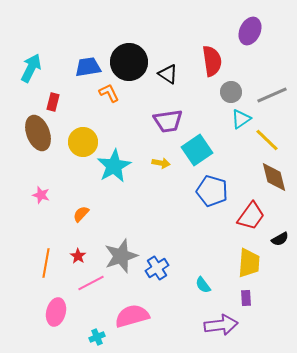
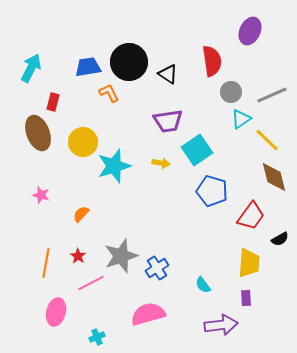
cyan star: rotated 12 degrees clockwise
pink semicircle: moved 16 px right, 2 px up
